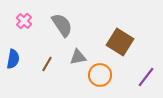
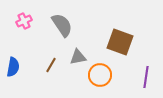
pink cross: rotated 21 degrees clockwise
brown square: rotated 12 degrees counterclockwise
blue semicircle: moved 8 px down
brown line: moved 4 px right, 1 px down
purple line: rotated 30 degrees counterclockwise
